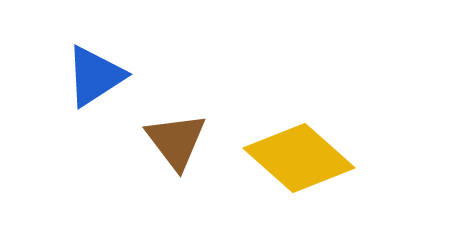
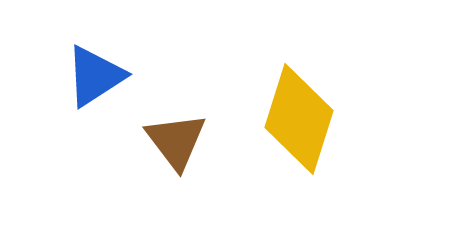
yellow diamond: moved 39 px up; rotated 66 degrees clockwise
